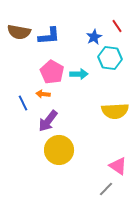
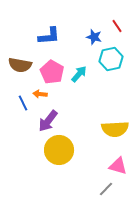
brown semicircle: moved 1 px right, 33 px down
blue star: rotated 28 degrees counterclockwise
cyan hexagon: moved 1 px right, 1 px down; rotated 20 degrees counterclockwise
cyan arrow: rotated 48 degrees counterclockwise
orange arrow: moved 3 px left
yellow semicircle: moved 18 px down
pink triangle: rotated 18 degrees counterclockwise
